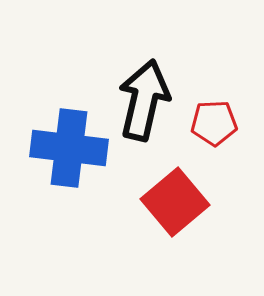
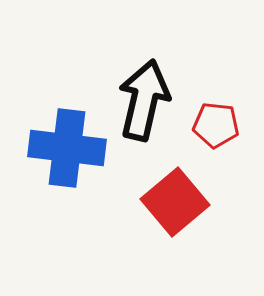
red pentagon: moved 2 px right, 2 px down; rotated 9 degrees clockwise
blue cross: moved 2 px left
